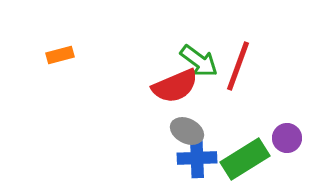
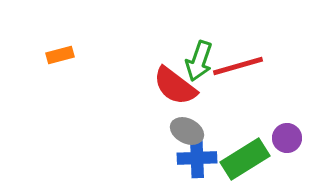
green arrow: rotated 72 degrees clockwise
red line: rotated 54 degrees clockwise
red semicircle: rotated 60 degrees clockwise
